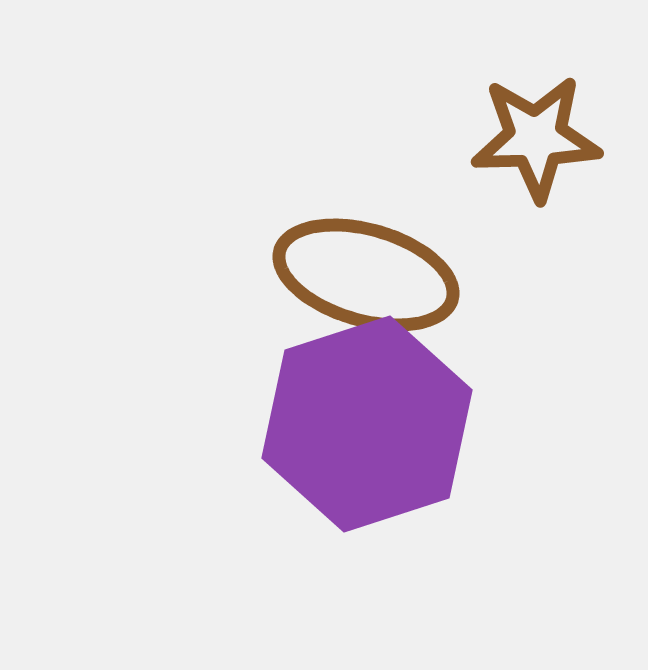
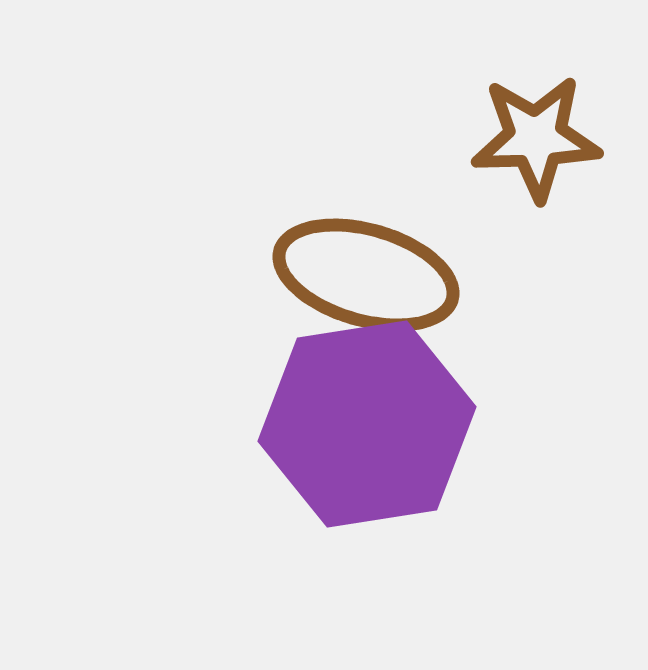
purple hexagon: rotated 9 degrees clockwise
